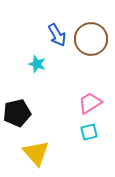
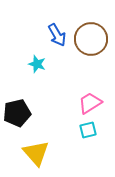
cyan square: moved 1 px left, 2 px up
